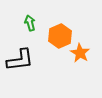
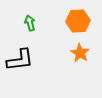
orange hexagon: moved 18 px right, 15 px up; rotated 20 degrees clockwise
